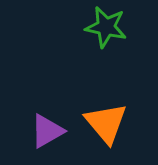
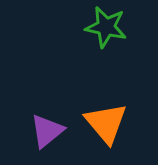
purple triangle: rotated 9 degrees counterclockwise
